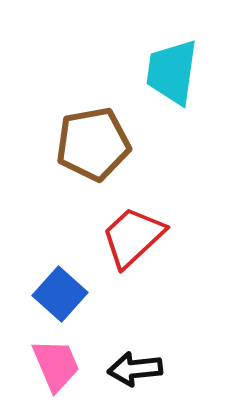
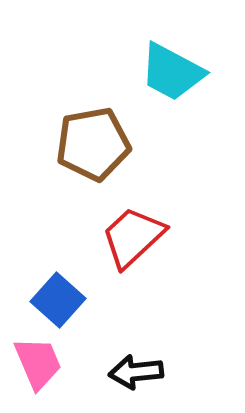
cyan trapezoid: rotated 70 degrees counterclockwise
blue square: moved 2 px left, 6 px down
pink trapezoid: moved 18 px left, 2 px up
black arrow: moved 1 px right, 3 px down
